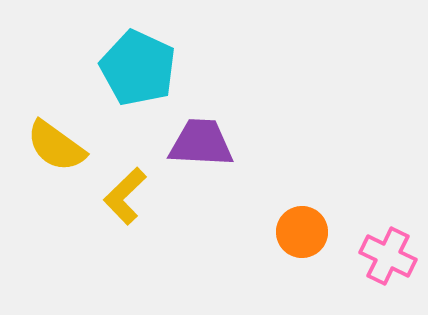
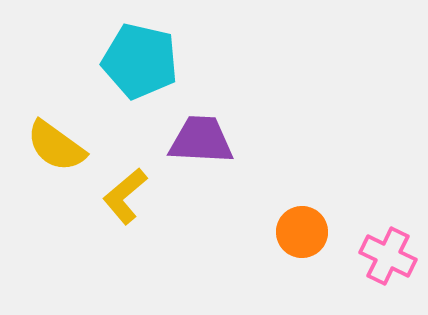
cyan pentagon: moved 2 px right, 7 px up; rotated 12 degrees counterclockwise
purple trapezoid: moved 3 px up
yellow L-shape: rotated 4 degrees clockwise
